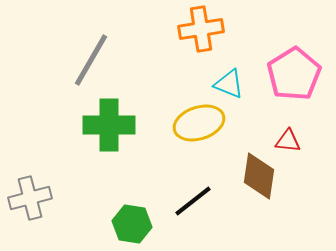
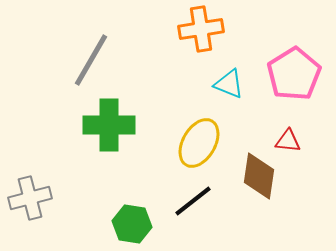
yellow ellipse: moved 20 px down; rotated 42 degrees counterclockwise
